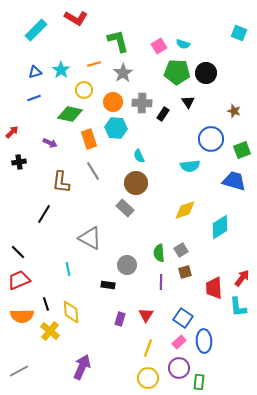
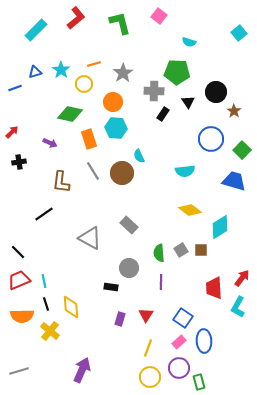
red L-shape at (76, 18): rotated 70 degrees counterclockwise
cyan square at (239, 33): rotated 28 degrees clockwise
green L-shape at (118, 41): moved 2 px right, 18 px up
cyan semicircle at (183, 44): moved 6 px right, 2 px up
pink square at (159, 46): moved 30 px up; rotated 21 degrees counterclockwise
black circle at (206, 73): moved 10 px right, 19 px down
yellow circle at (84, 90): moved 6 px up
blue line at (34, 98): moved 19 px left, 10 px up
gray cross at (142, 103): moved 12 px right, 12 px up
brown star at (234, 111): rotated 16 degrees clockwise
green square at (242, 150): rotated 24 degrees counterclockwise
cyan semicircle at (190, 166): moved 5 px left, 5 px down
brown circle at (136, 183): moved 14 px left, 10 px up
gray rectangle at (125, 208): moved 4 px right, 17 px down
yellow diamond at (185, 210): moved 5 px right; rotated 55 degrees clockwise
black line at (44, 214): rotated 24 degrees clockwise
gray circle at (127, 265): moved 2 px right, 3 px down
cyan line at (68, 269): moved 24 px left, 12 px down
brown square at (185, 272): moved 16 px right, 22 px up; rotated 16 degrees clockwise
black rectangle at (108, 285): moved 3 px right, 2 px down
cyan L-shape at (238, 307): rotated 35 degrees clockwise
yellow diamond at (71, 312): moved 5 px up
purple arrow at (82, 367): moved 3 px down
gray line at (19, 371): rotated 12 degrees clockwise
yellow circle at (148, 378): moved 2 px right, 1 px up
green rectangle at (199, 382): rotated 21 degrees counterclockwise
